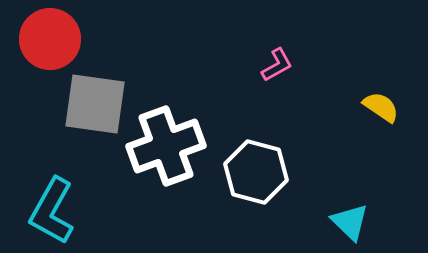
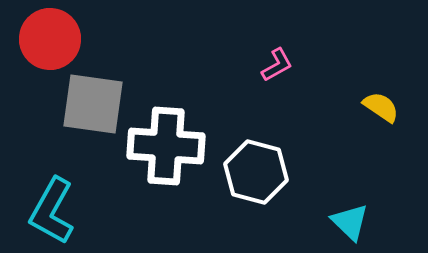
gray square: moved 2 px left
white cross: rotated 24 degrees clockwise
